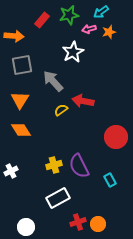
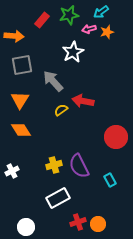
orange star: moved 2 px left
white cross: moved 1 px right
